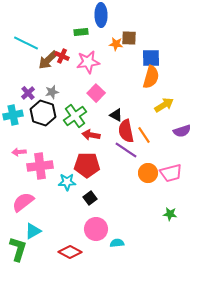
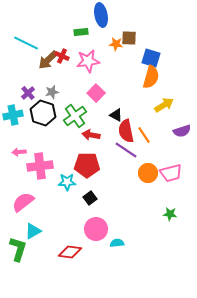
blue ellipse: rotated 10 degrees counterclockwise
blue square: rotated 18 degrees clockwise
pink star: moved 1 px up
red diamond: rotated 20 degrees counterclockwise
